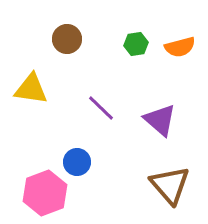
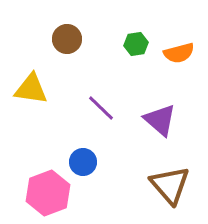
orange semicircle: moved 1 px left, 6 px down
blue circle: moved 6 px right
pink hexagon: moved 3 px right
